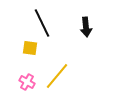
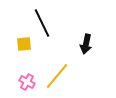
black arrow: moved 17 px down; rotated 18 degrees clockwise
yellow square: moved 6 px left, 4 px up; rotated 14 degrees counterclockwise
